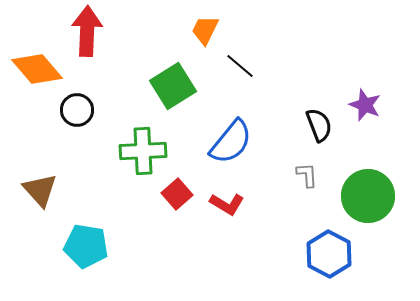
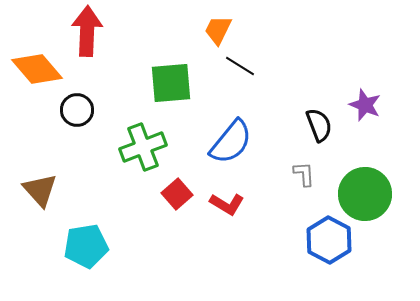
orange trapezoid: moved 13 px right
black line: rotated 8 degrees counterclockwise
green square: moved 2 px left, 3 px up; rotated 27 degrees clockwise
green cross: moved 4 px up; rotated 18 degrees counterclockwise
gray L-shape: moved 3 px left, 1 px up
green circle: moved 3 px left, 2 px up
cyan pentagon: rotated 18 degrees counterclockwise
blue hexagon: moved 14 px up
